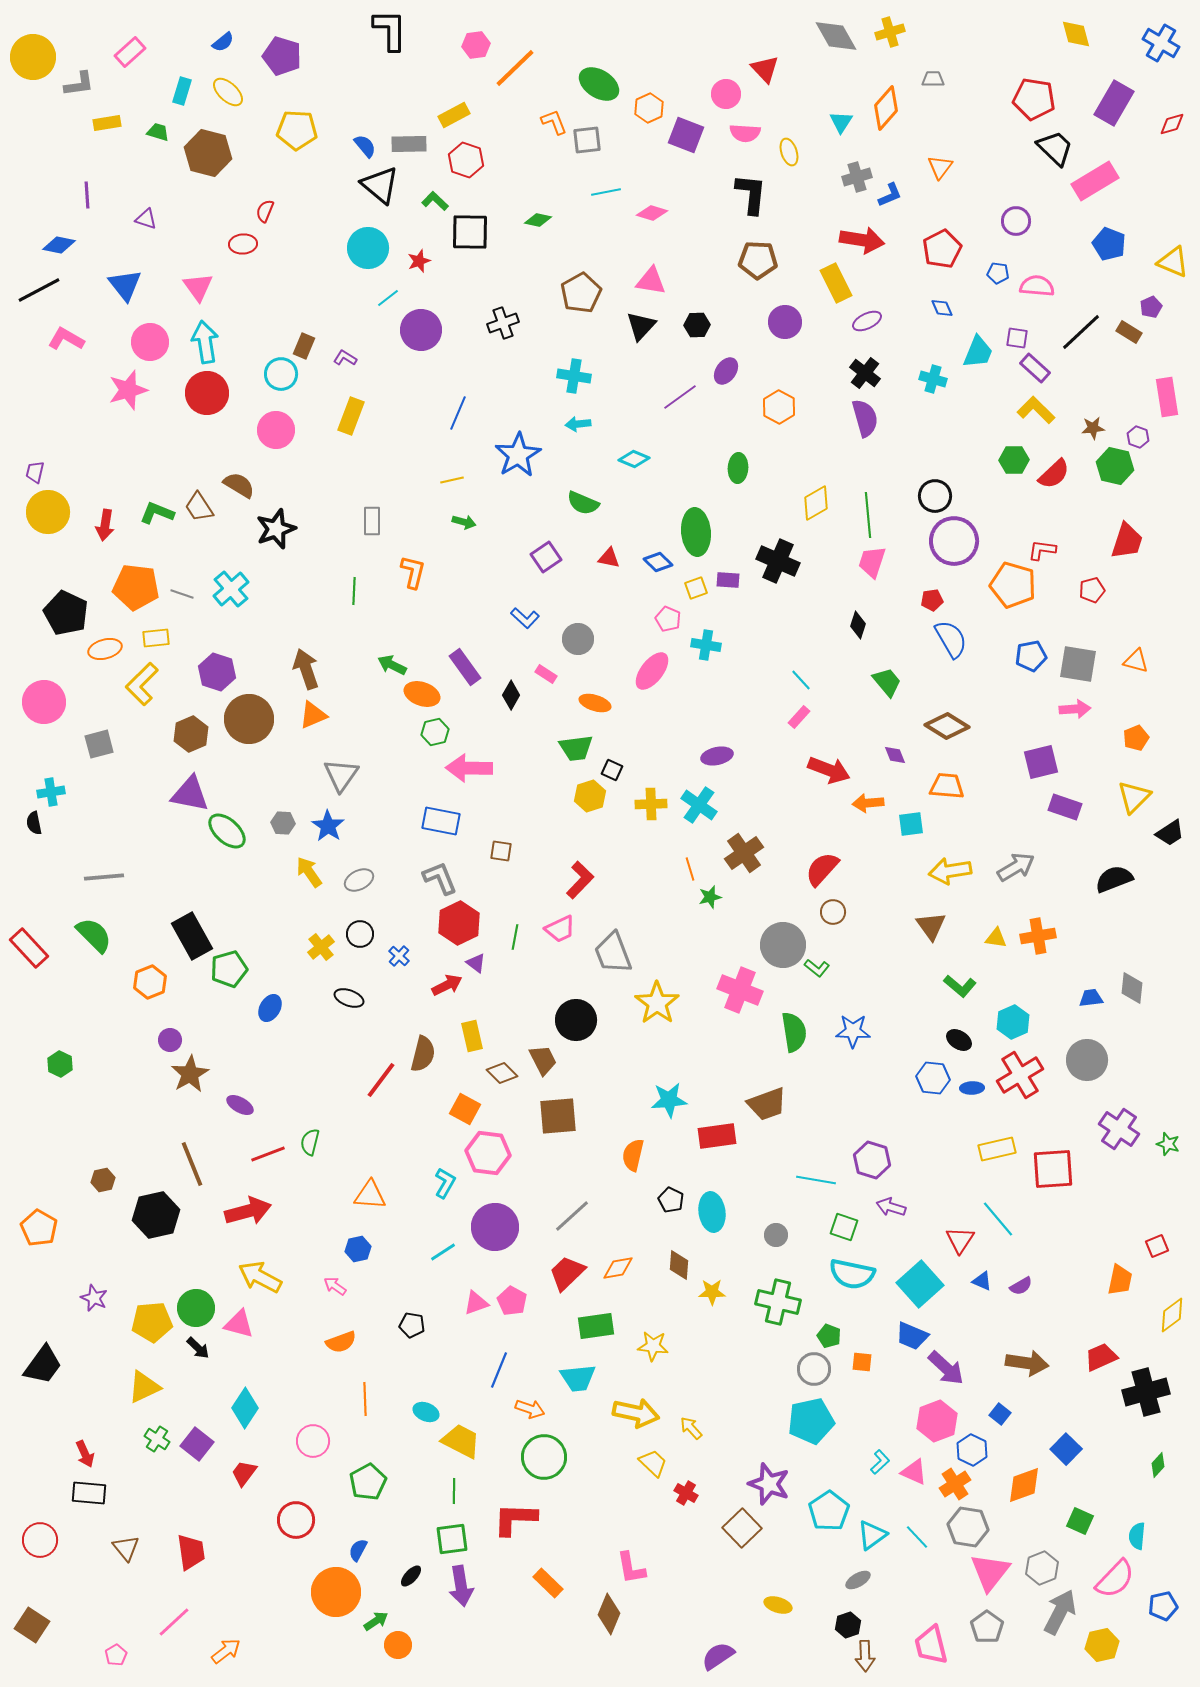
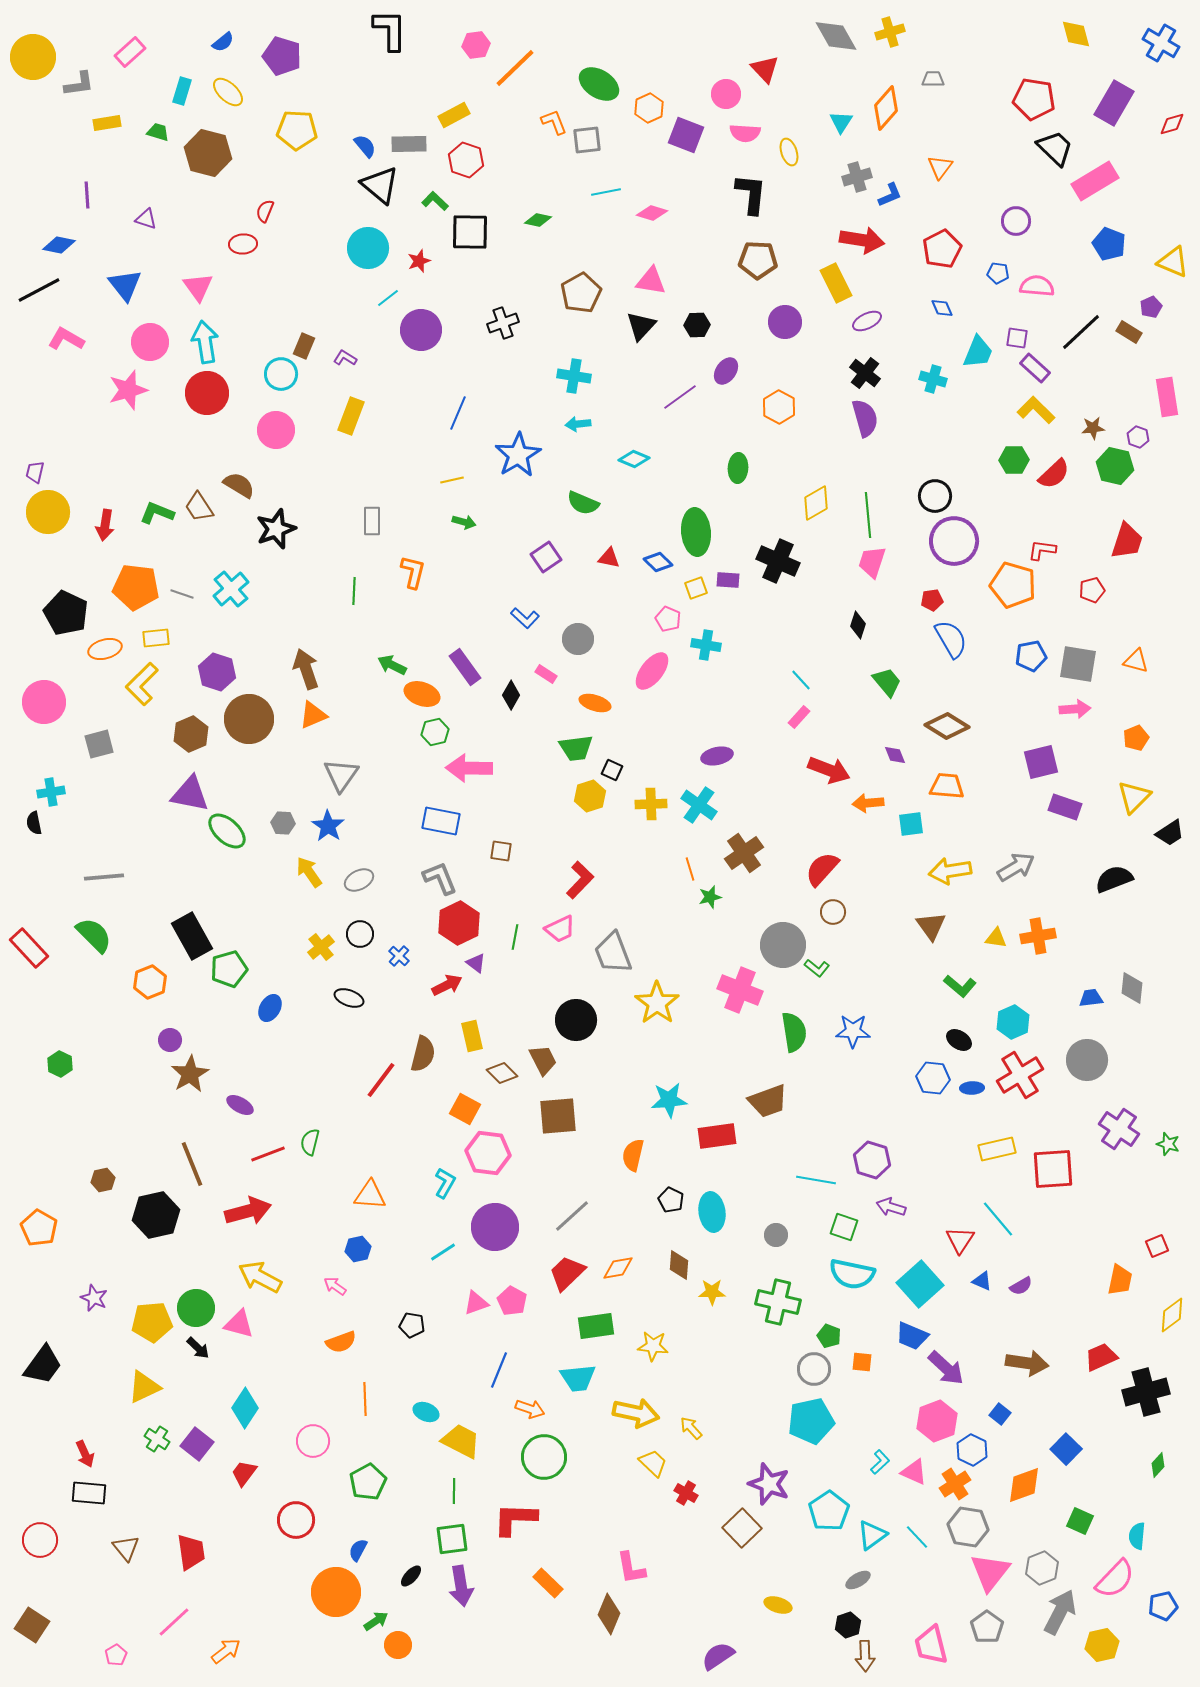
brown trapezoid at (767, 1104): moved 1 px right, 3 px up
